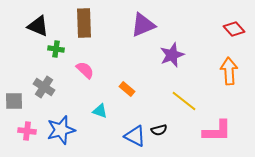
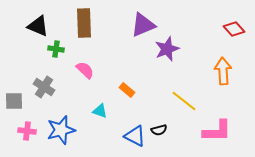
purple star: moved 5 px left, 6 px up
orange arrow: moved 6 px left
orange rectangle: moved 1 px down
